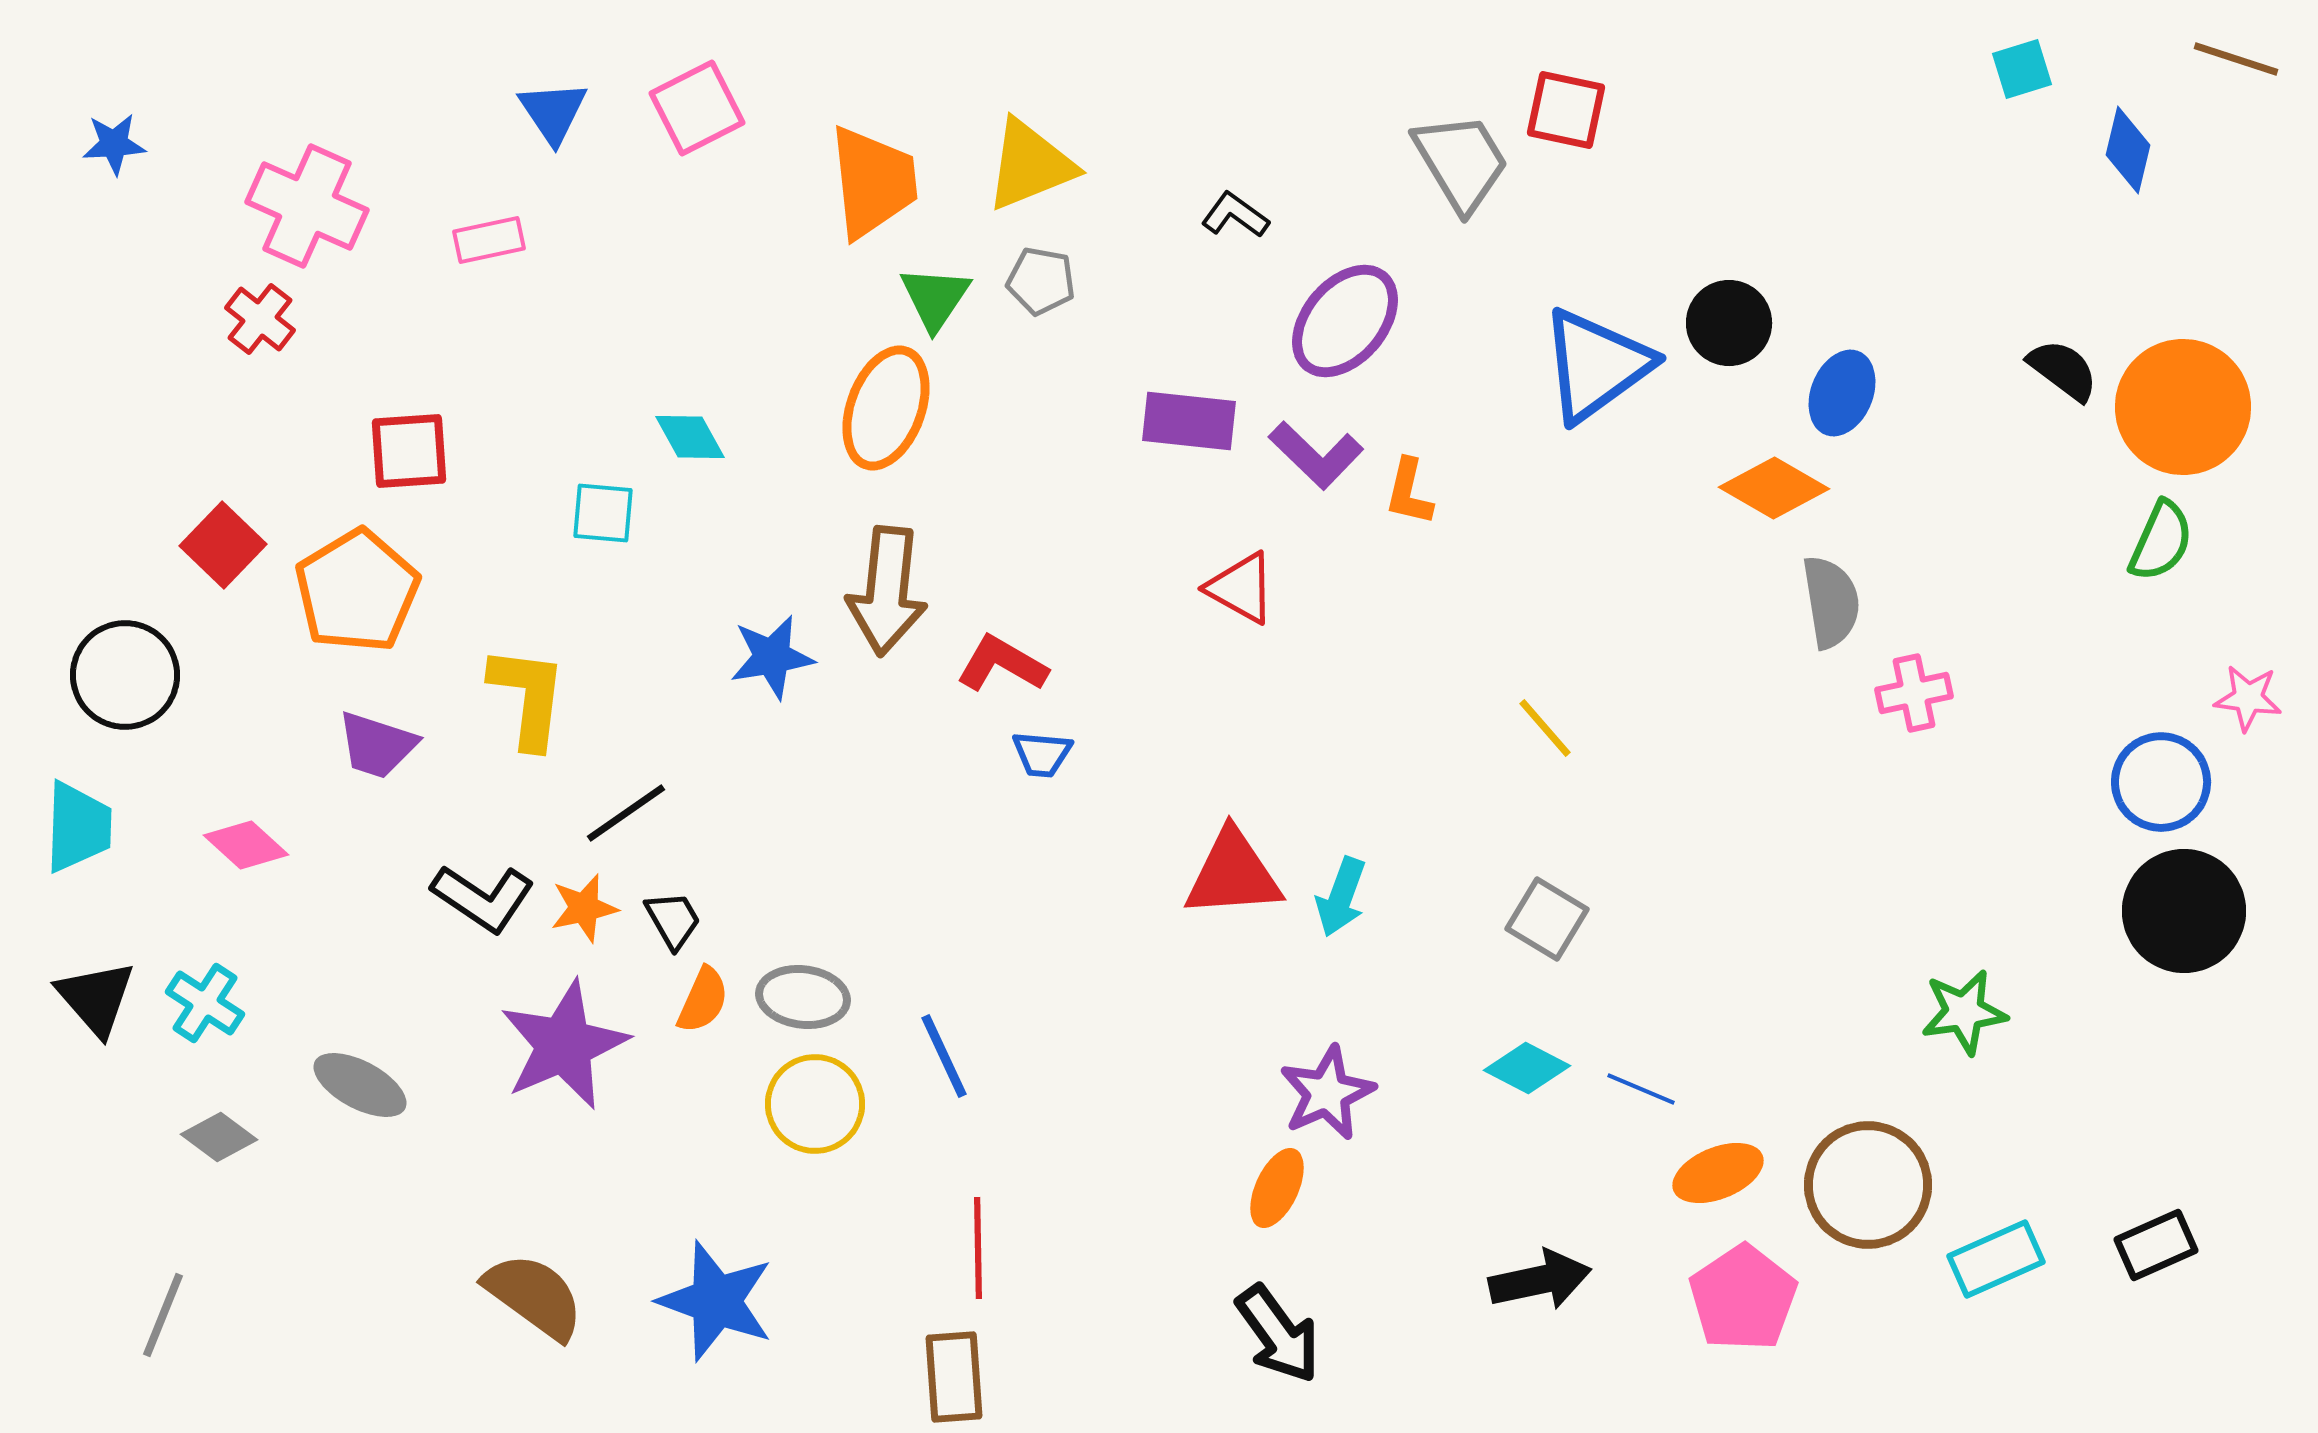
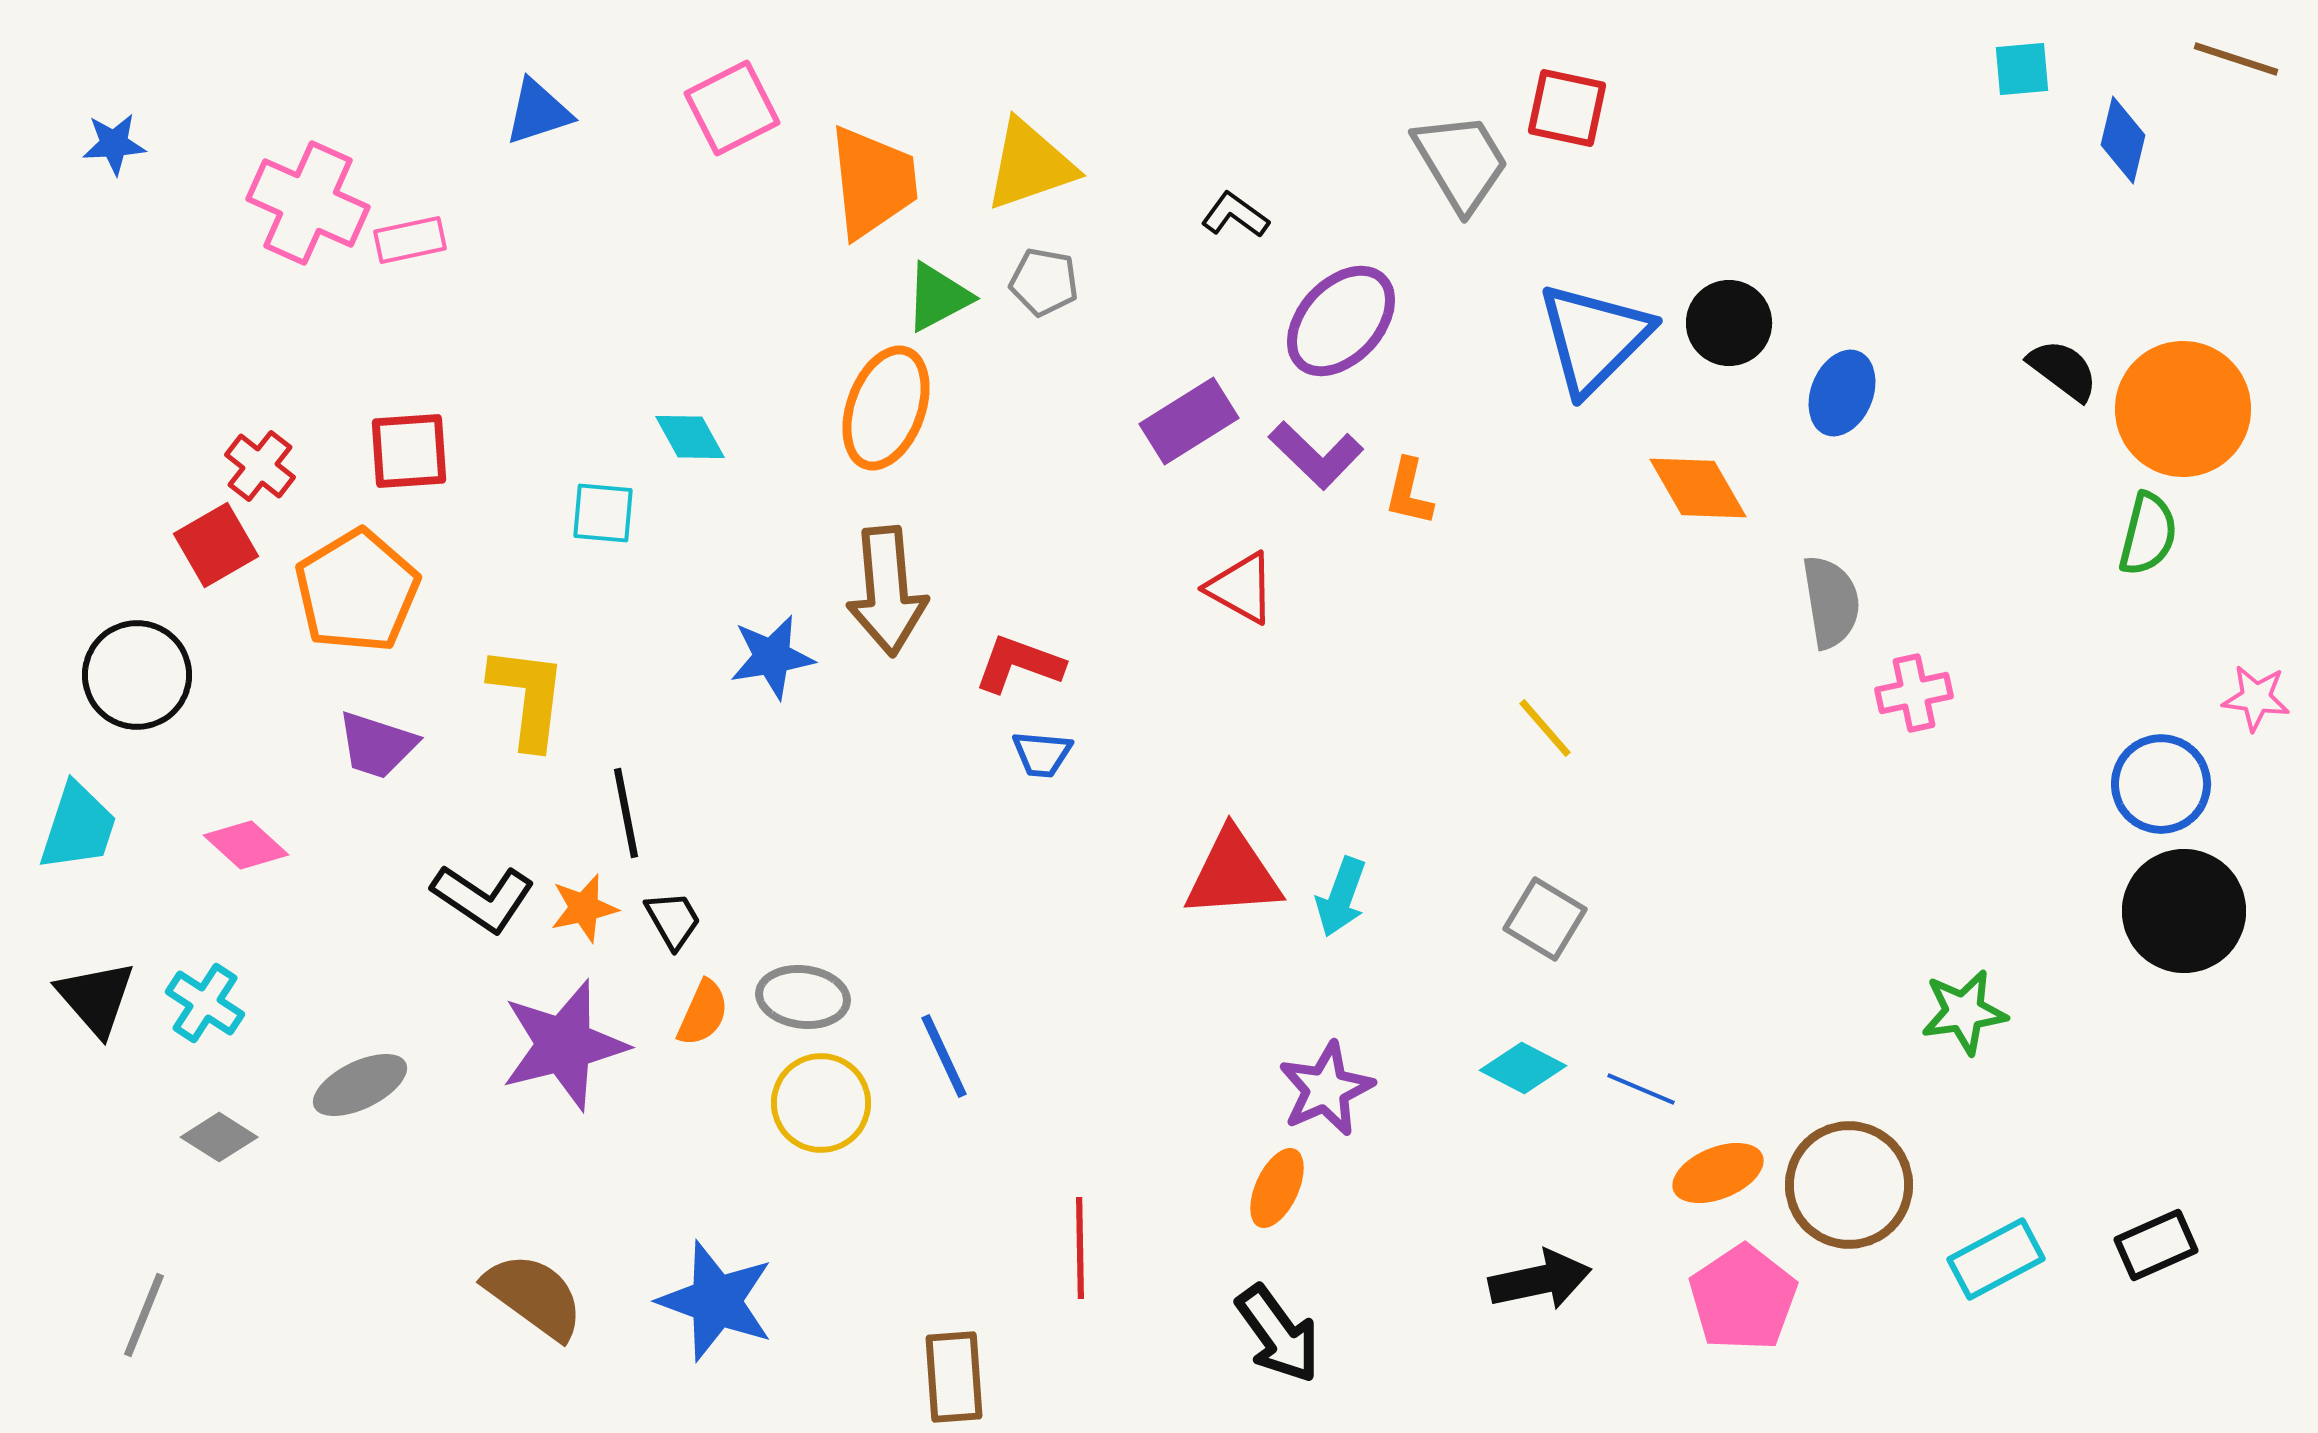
cyan square at (2022, 69): rotated 12 degrees clockwise
pink square at (697, 108): moved 35 px right
red square at (1566, 110): moved 1 px right, 2 px up
blue triangle at (553, 112): moved 15 px left; rotated 46 degrees clockwise
blue diamond at (2128, 150): moved 5 px left, 10 px up
yellow triangle at (1030, 165): rotated 3 degrees clockwise
pink cross at (307, 206): moved 1 px right, 3 px up
pink rectangle at (489, 240): moved 79 px left
gray pentagon at (1041, 281): moved 3 px right, 1 px down
green triangle at (935, 298): moved 3 px right, 1 px up; rotated 28 degrees clockwise
red cross at (260, 319): moved 147 px down
purple ellipse at (1345, 321): moved 4 px left; rotated 3 degrees clockwise
blue triangle at (1596, 365): moved 2 px left, 27 px up; rotated 9 degrees counterclockwise
orange circle at (2183, 407): moved 2 px down
purple rectangle at (1189, 421): rotated 38 degrees counterclockwise
orange diamond at (1774, 488): moved 76 px left; rotated 30 degrees clockwise
green semicircle at (2161, 541): moved 13 px left, 7 px up; rotated 10 degrees counterclockwise
red square at (223, 545): moved 7 px left; rotated 16 degrees clockwise
brown arrow at (887, 591): rotated 11 degrees counterclockwise
red L-shape at (1002, 664): moved 17 px right; rotated 10 degrees counterclockwise
black circle at (125, 675): moved 12 px right
pink star at (2248, 698): moved 8 px right
blue circle at (2161, 782): moved 2 px down
black line at (626, 813): rotated 66 degrees counterclockwise
cyan trapezoid at (78, 827): rotated 16 degrees clockwise
gray square at (1547, 919): moved 2 px left
orange semicircle at (703, 1000): moved 13 px down
purple star at (564, 1045): rotated 9 degrees clockwise
cyan diamond at (1527, 1068): moved 4 px left
gray ellipse at (360, 1085): rotated 54 degrees counterclockwise
purple star at (1327, 1093): moved 1 px left, 4 px up
yellow circle at (815, 1104): moved 6 px right, 1 px up
gray diamond at (219, 1137): rotated 4 degrees counterclockwise
brown circle at (1868, 1185): moved 19 px left
red line at (978, 1248): moved 102 px right
cyan rectangle at (1996, 1259): rotated 4 degrees counterclockwise
gray line at (163, 1315): moved 19 px left
